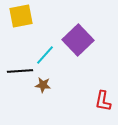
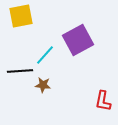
purple square: rotated 16 degrees clockwise
